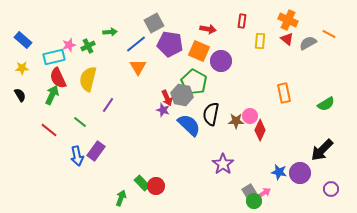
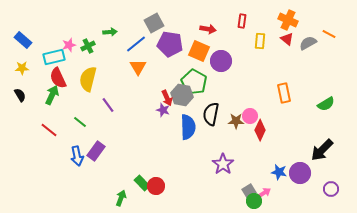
purple line at (108, 105): rotated 70 degrees counterclockwise
blue semicircle at (189, 125): moved 1 px left, 2 px down; rotated 45 degrees clockwise
